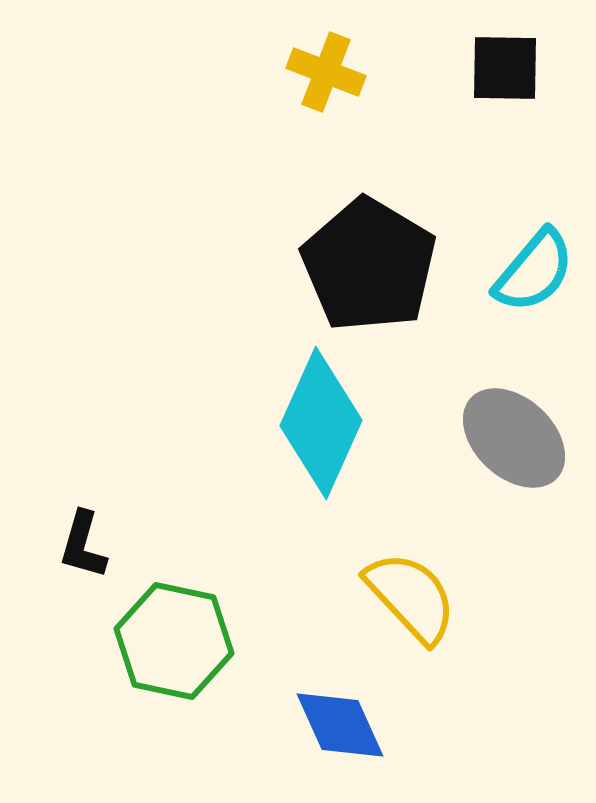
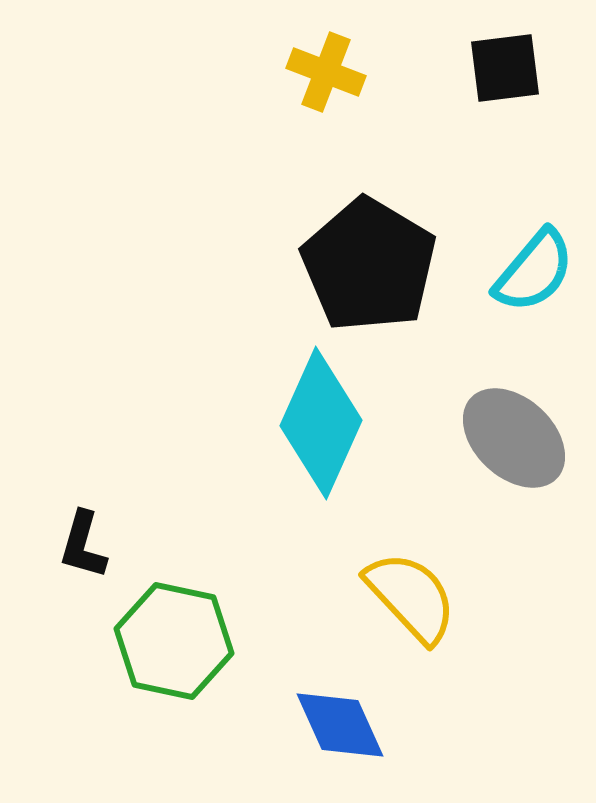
black square: rotated 8 degrees counterclockwise
